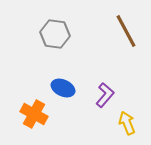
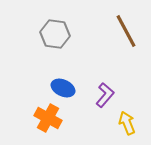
orange cross: moved 14 px right, 4 px down
